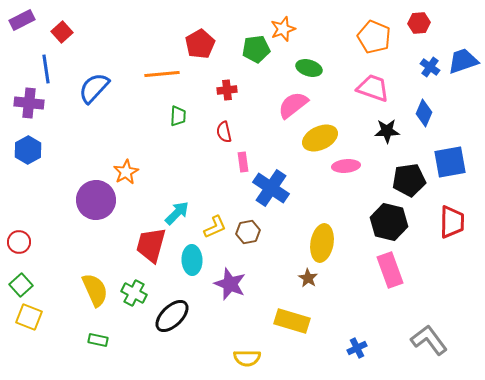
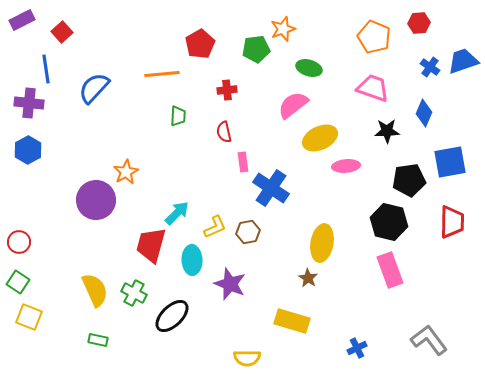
green square at (21, 285): moved 3 px left, 3 px up; rotated 15 degrees counterclockwise
